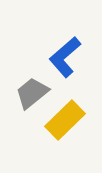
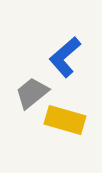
yellow rectangle: rotated 60 degrees clockwise
